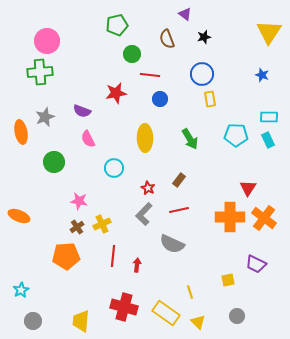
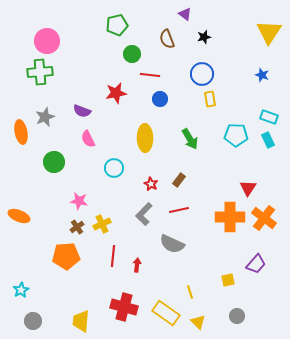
cyan rectangle at (269, 117): rotated 18 degrees clockwise
red star at (148, 188): moved 3 px right, 4 px up
purple trapezoid at (256, 264): rotated 75 degrees counterclockwise
